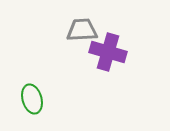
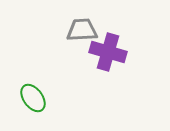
green ellipse: moved 1 px right, 1 px up; rotated 20 degrees counterclockwise
